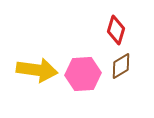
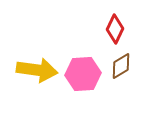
red diamond: moved 1 px left, 1 px up; rotated 8 degrees clockwise
